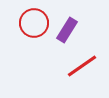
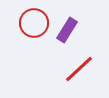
red line: moved 3 px left, 3 px down; rotated 8 degrees counterclockwise
